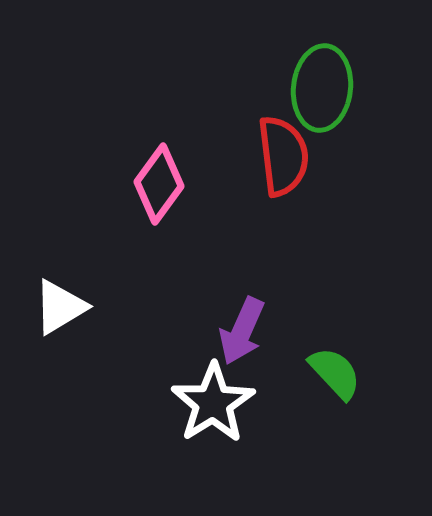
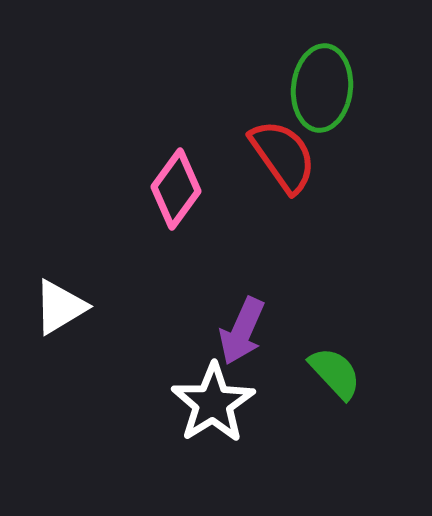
red semicircle: rotated 28 degrees counterclockwise
pink diamond: moved 17 px right, 5 px down
